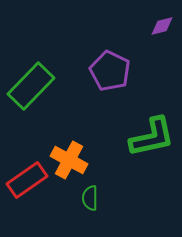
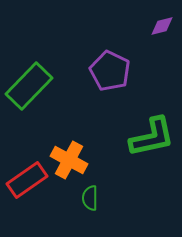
green rectangle: moved 2 px left
